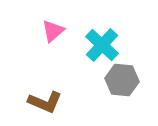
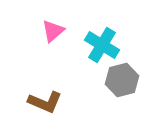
cyan cross: rotated 12 degrees counterclockwise
gray hexagon: rotated 20 degrees counterclockwise
